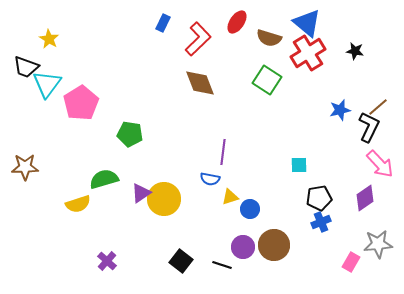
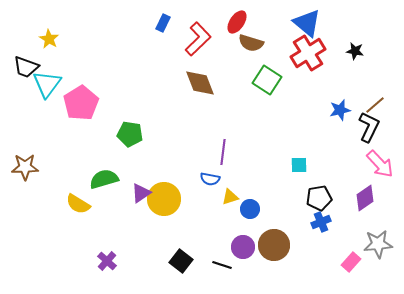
brown semicircle: moved 18 px left, 5 px down
brown line: moved 3 px left, 2 px up
yellow semicircle: rotated 50 degrees clockwise
pink rectangle: rotated 12 degrees clockwise
